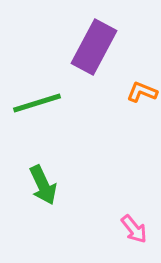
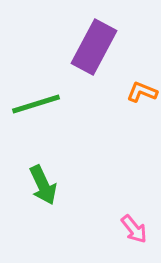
green line: moved 1 px left, 1 px down
